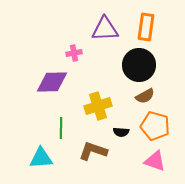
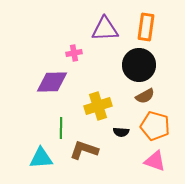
brown L-shape: moved 9 px left, 1 px up
